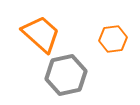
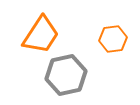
orange trapezoid: moved 1 px down; rotated 81 degrees clockwise
